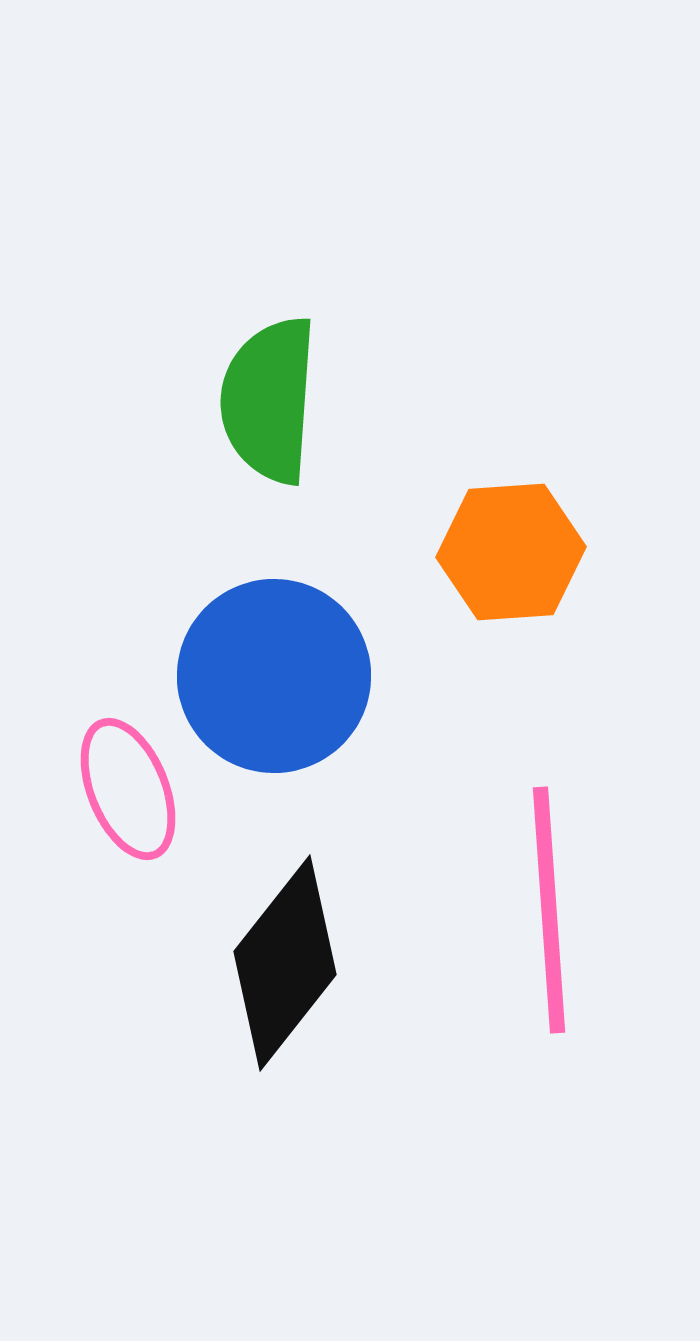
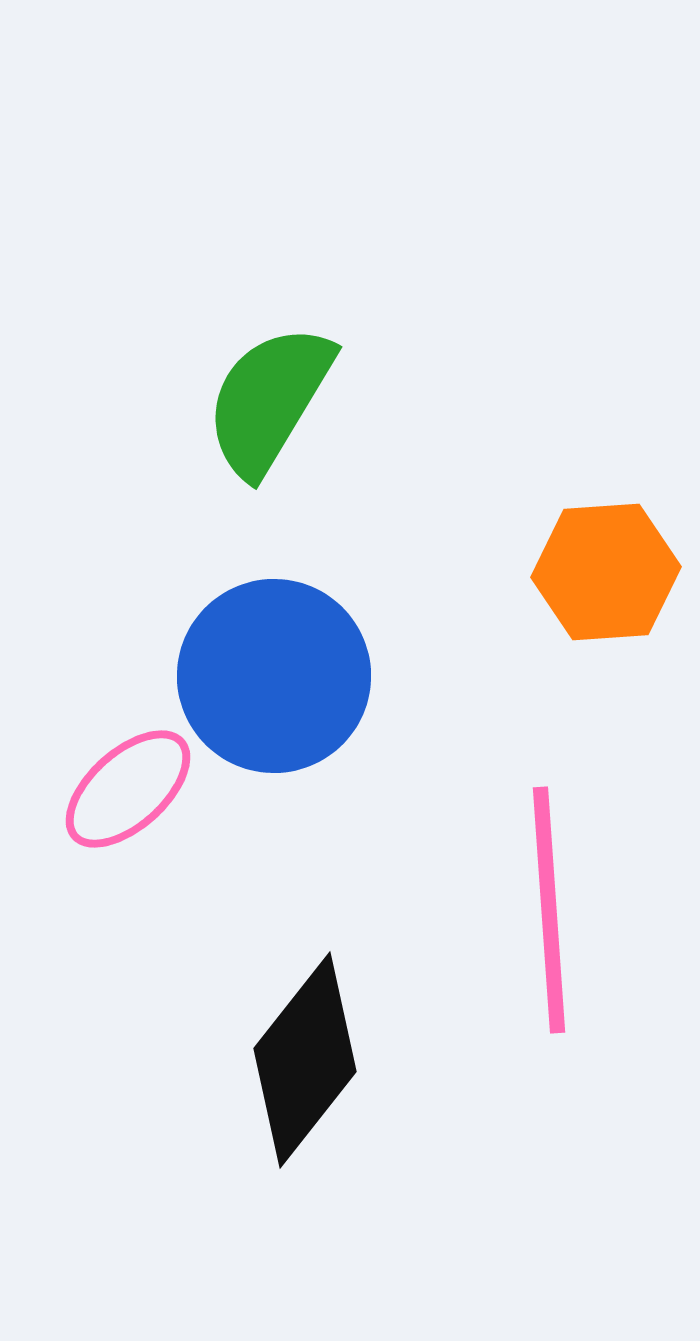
green semicircle: rotated 27 degrees clockwise
orange hexagon: moved 95 px right, 20 px down
pink ellipse: rotated 70 degrees clockwise
black diamond: moved 20 px right, 97 px down
